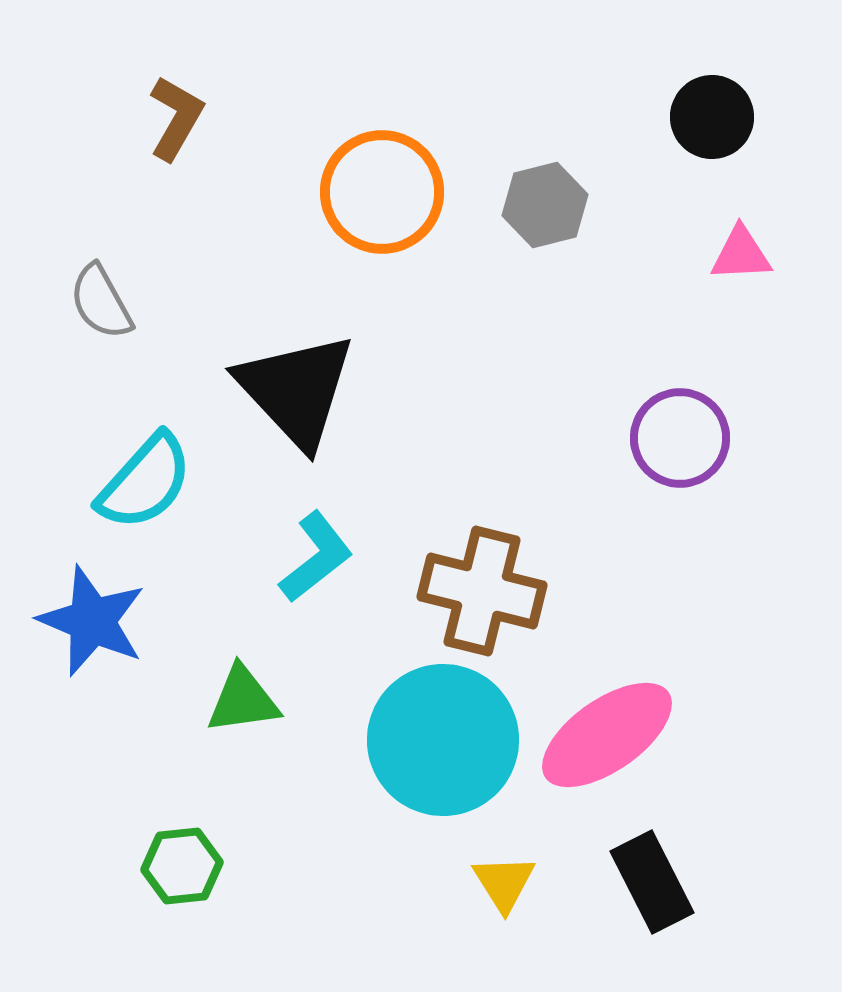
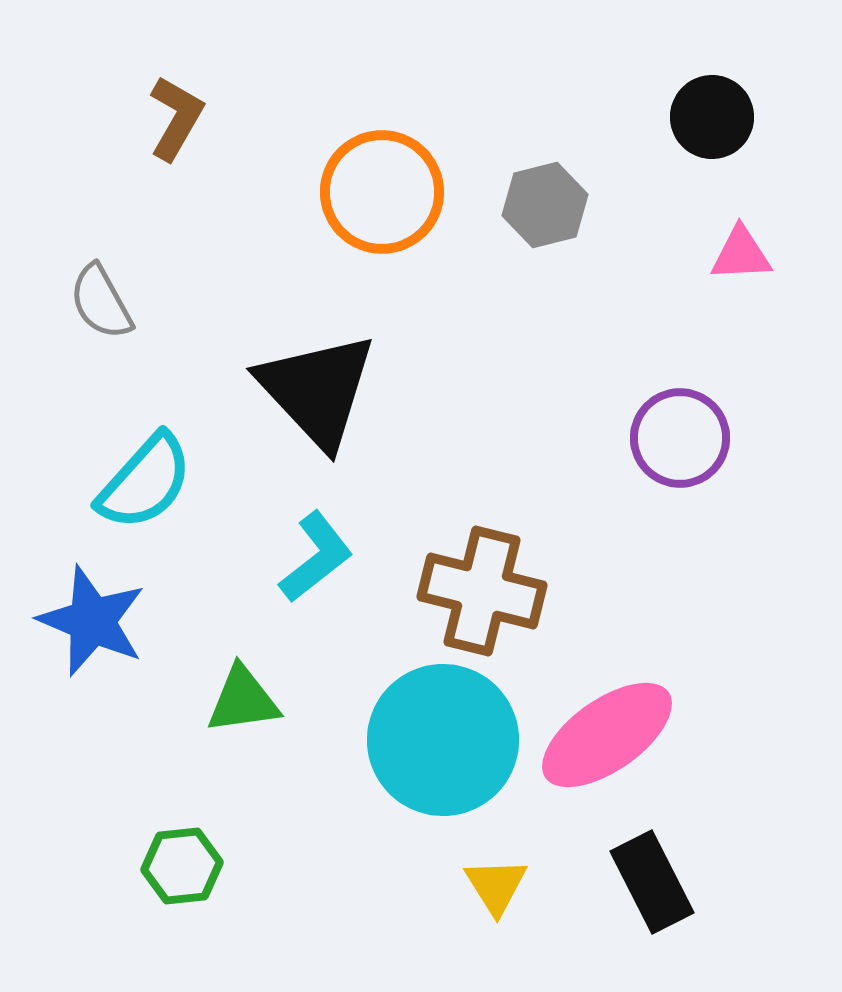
black triangle: moved 21 px right
yellow triangle: moved 8 px left, 3 px down
